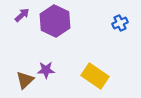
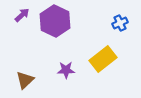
purple star: moved 20 px right
yellow rectangle: moved 8 px right, 17 px up; rotated 72 degrees counterclockwise
